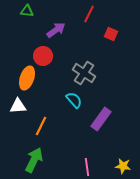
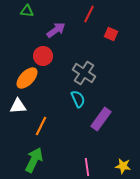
orange ellipse: rotated 25 degrees clockwise
cyan semicircle: moved 4 px right, 1 px up; rotated 18 degrees clockwise
